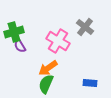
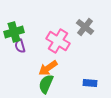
purple semicircle: rotated 16 degrees clockwise
